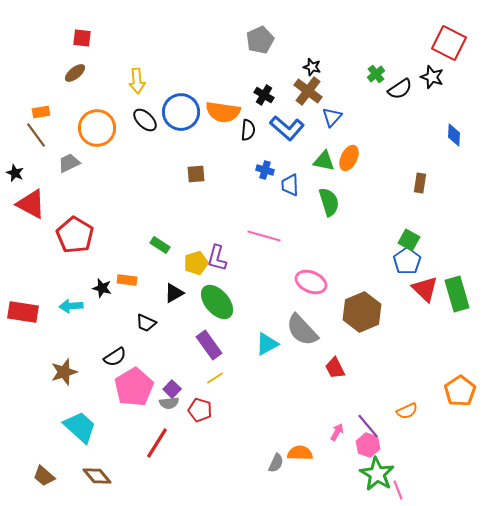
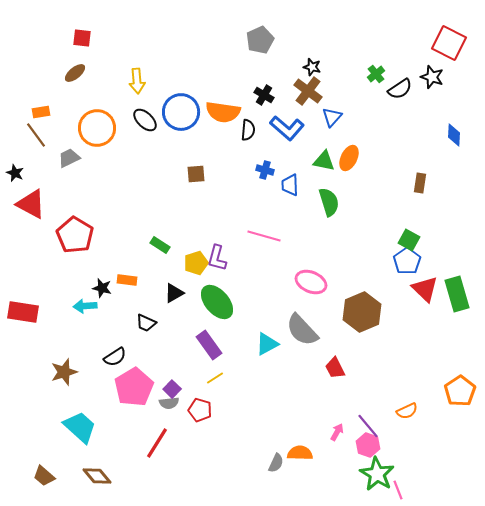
gray trapezoid at (69, 163): moved 5 px up
cyan arrow at (71, 306): moved 14 px right
